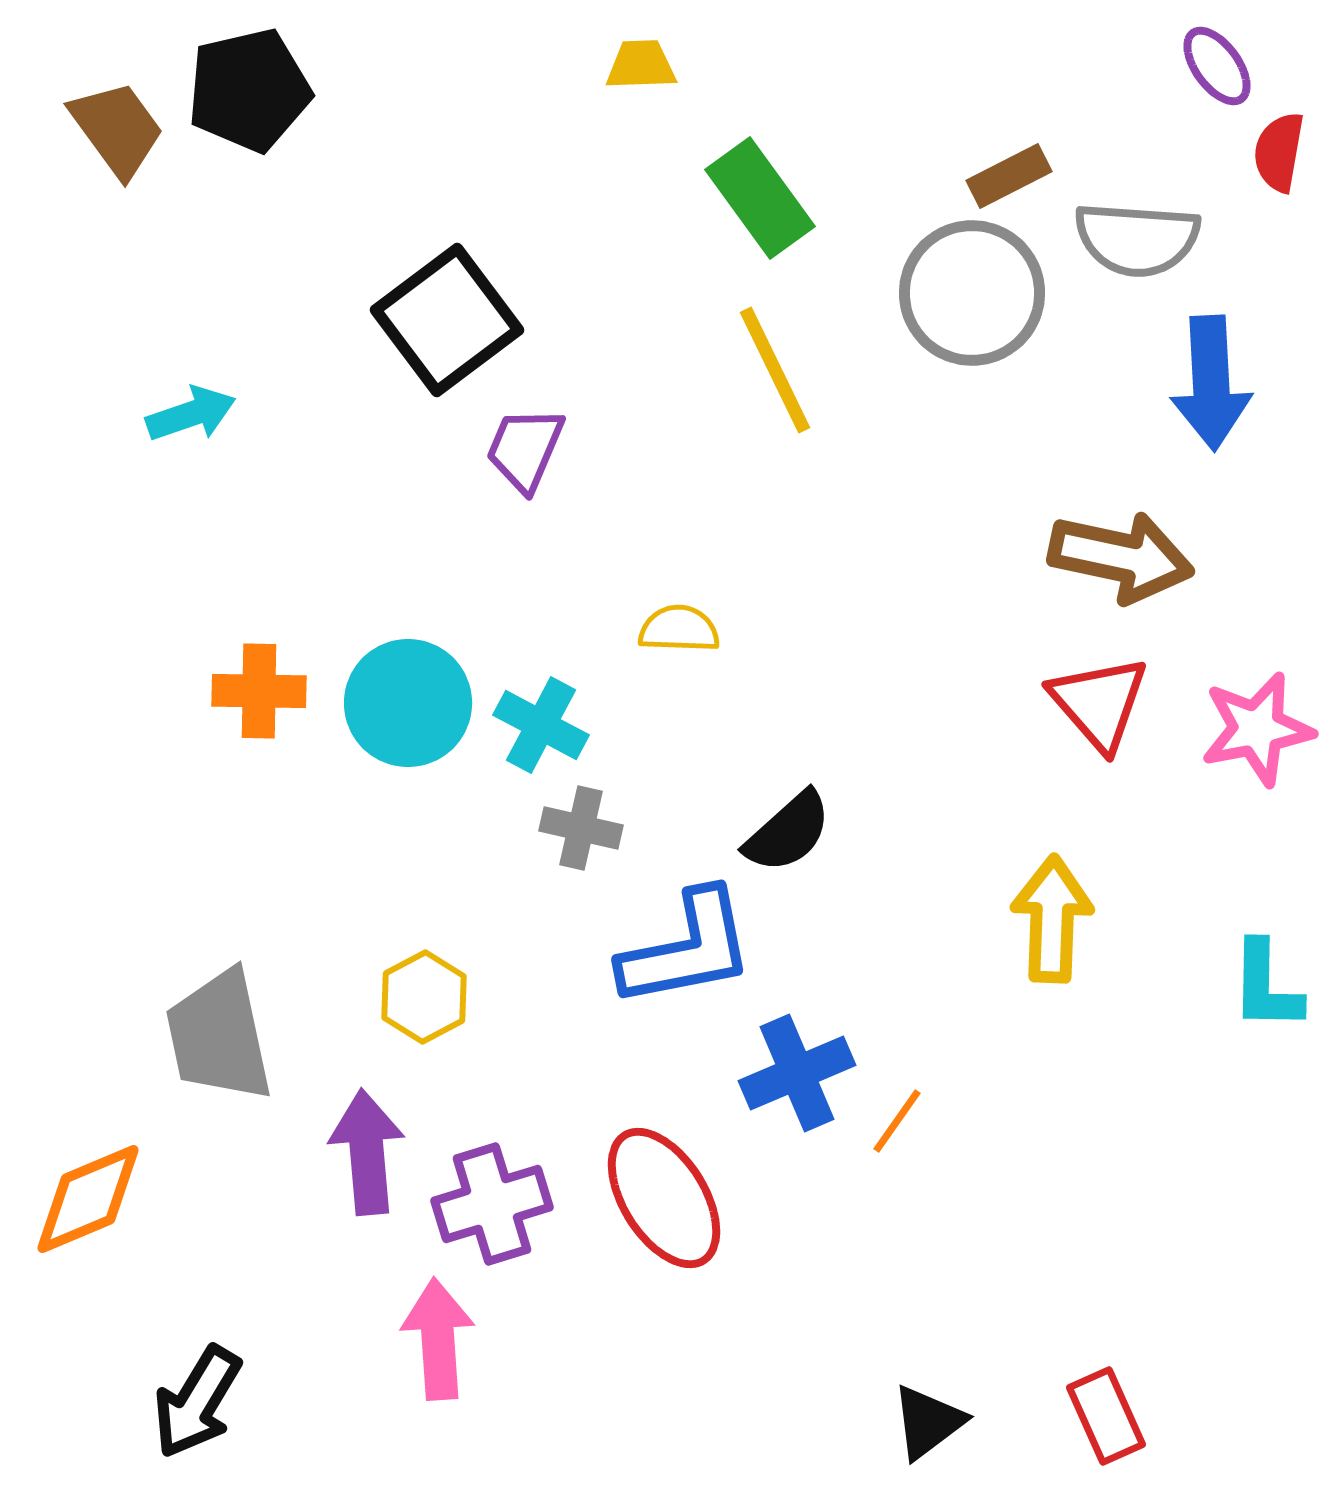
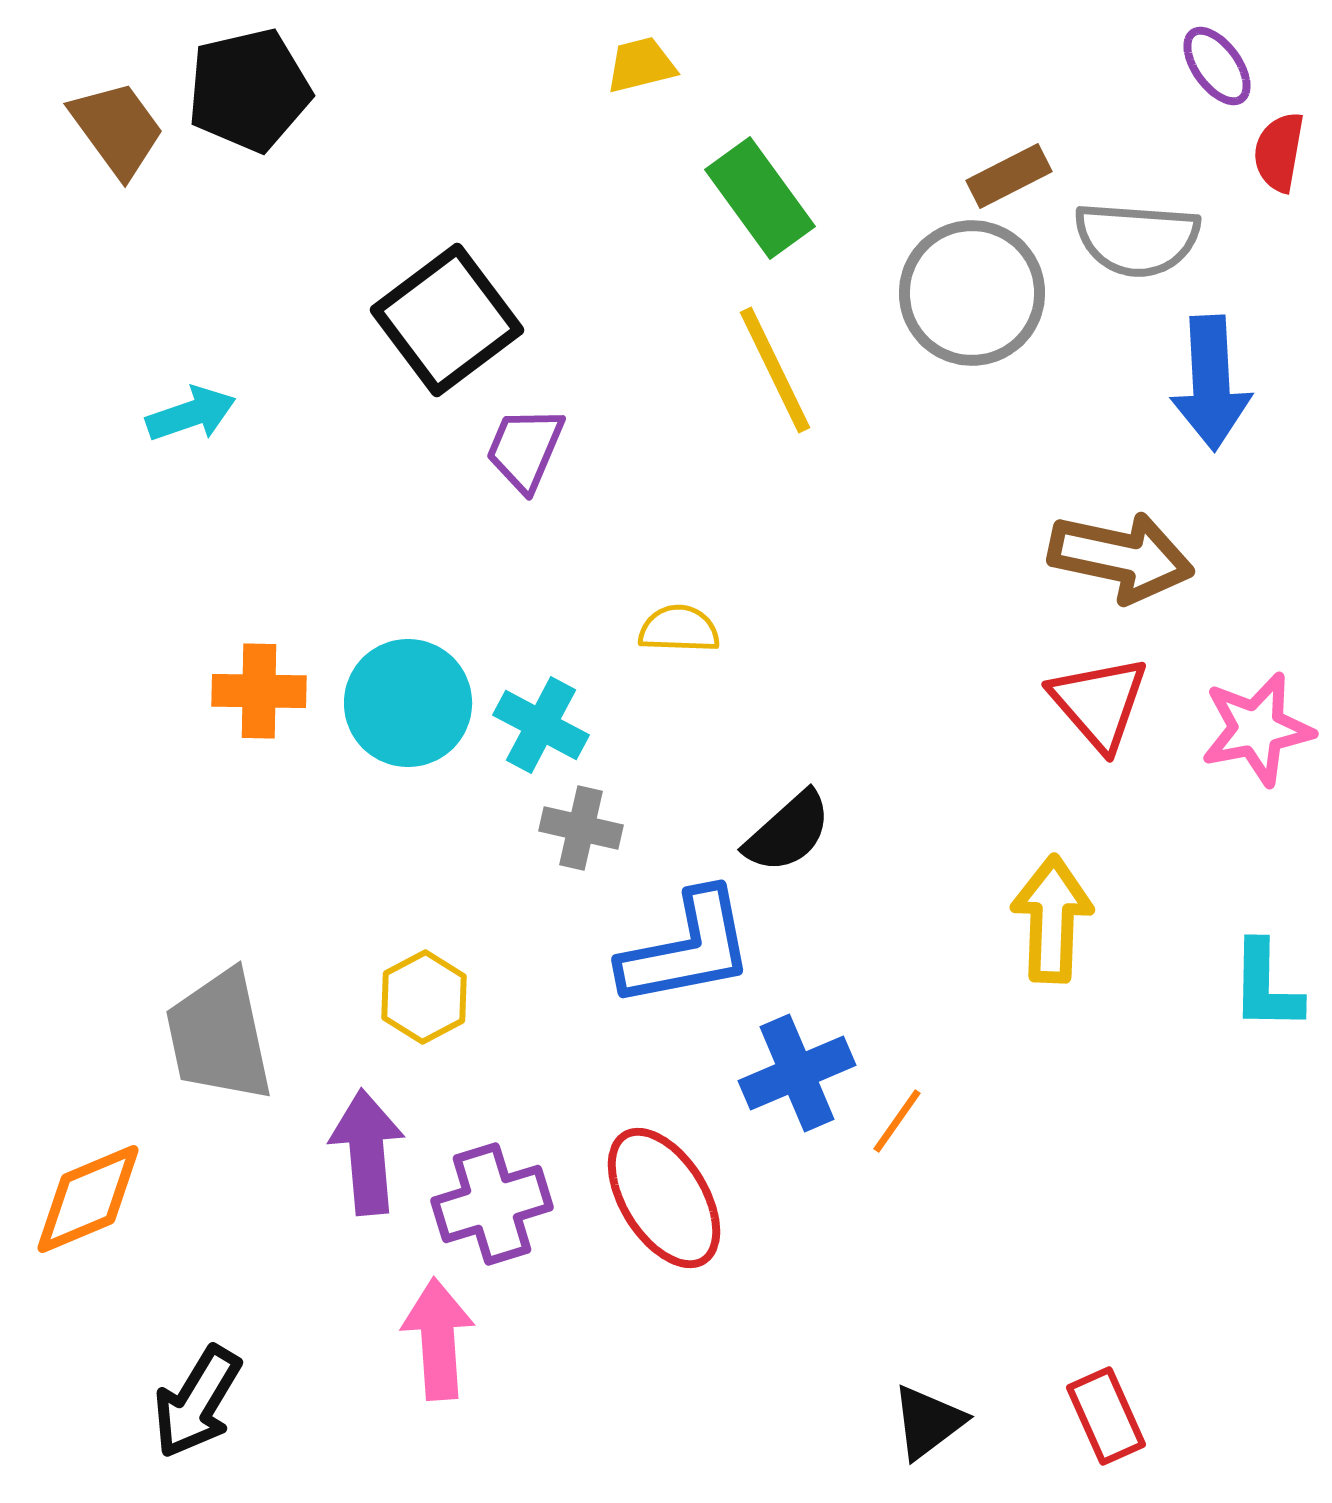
yellow trapezoid: rotated 12 degrees counterclockwise
